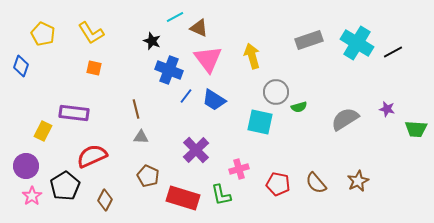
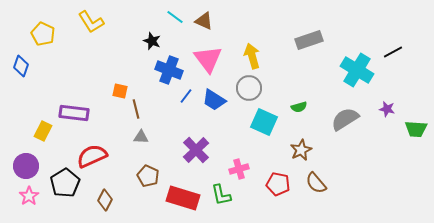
cyan line: rotated 66 degrees clockwise
brown triangle: moved 5 px right, 7 px up
yellow L-shape: moved 11 px up
cyan cross: moved 27 px down
orange square: moved 26 px right, 23 px down
gray circle: moved 27 px left, 4 px up
cyan square: moved 4 px right; rotated 12 degrees clockwise
brown star: moved 57 px left, 31 px up
black pentagon: moved 3 px up
pink star: moved 3 px left
